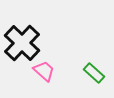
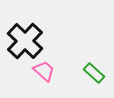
black cross: moved 3 px right, 2 px up
